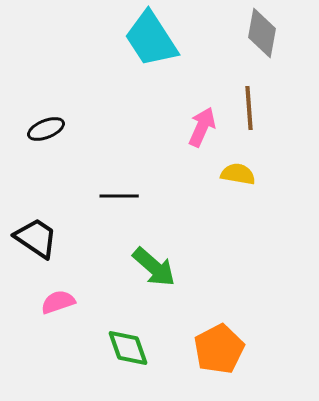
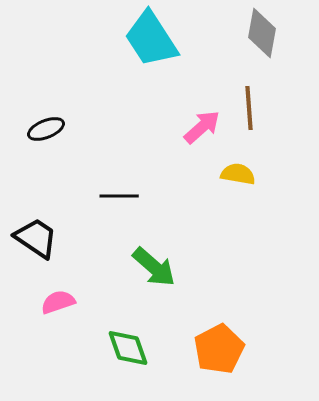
pink arrow: rotated 24 degrees clockwise
